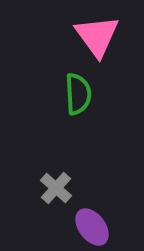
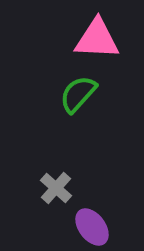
pink triangle: moved 3 px down; rotated 51 degrees counterclockwise
green semicircle: rotated 135 degrees counterclockwise
